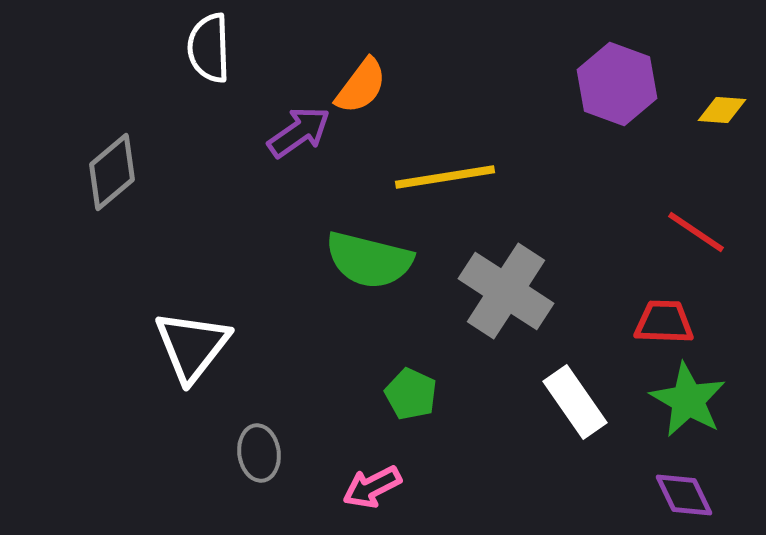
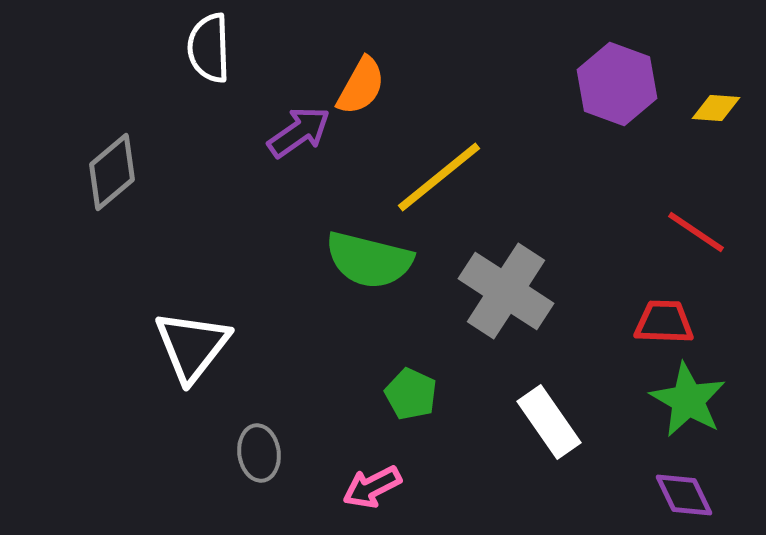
orange semicircle: rotated 8 degrees counterclockwise
yellow diamond: moved 6 px left, 2 px up
yellow line: moved 6 px left; rotated 30 degrees counterclockwise
white rectangle: moved 26 px left, 20 px down
